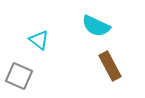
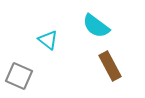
cyan semicircle: rotated 12 degrees clockwise
cyan triangle: moved 9 px right
